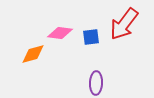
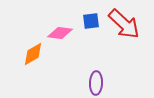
red arrow: rotated 84 degrees counterclockwise
blue square: moved 16 px up
orange diamond: rotated 15 degrees counterclockwise
